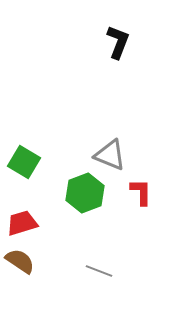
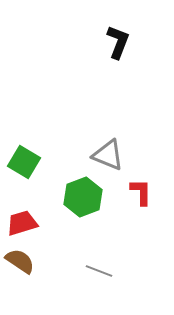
gray triangle: moved 2 px left
green hexagon: moved 2 px left, 4 px down
